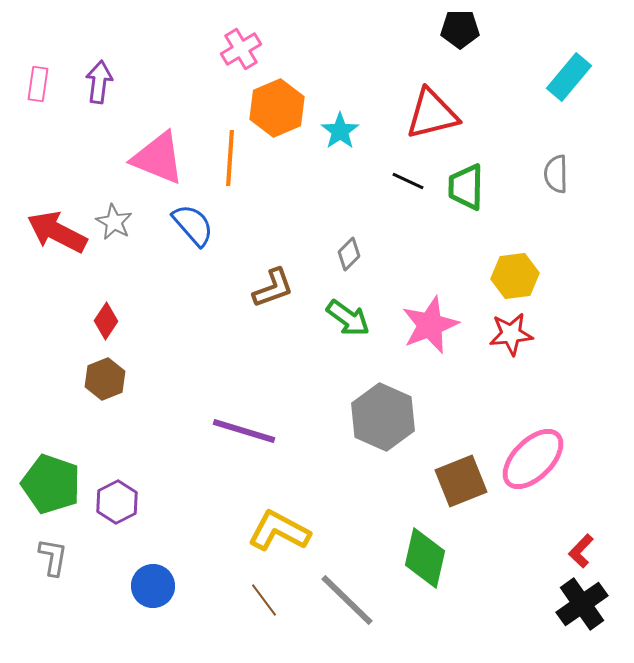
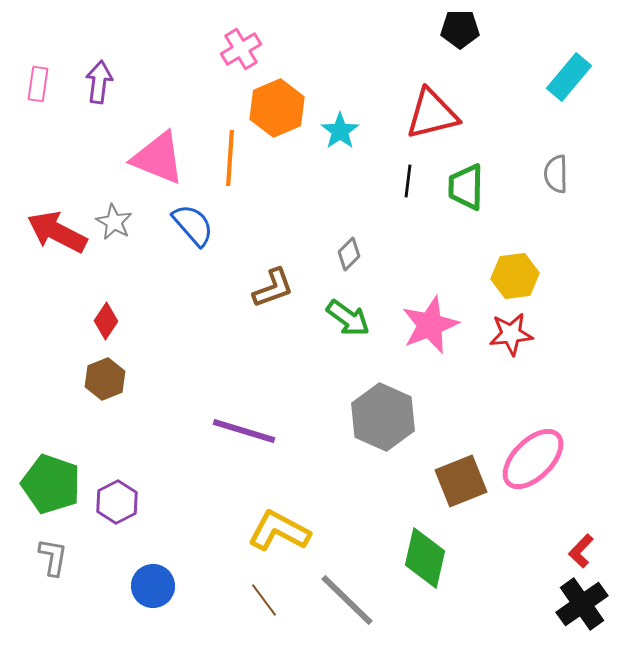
black line: rotated 72 degrees clockwise
